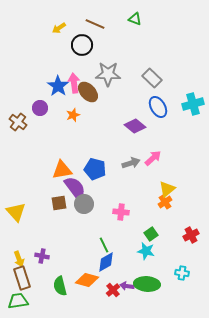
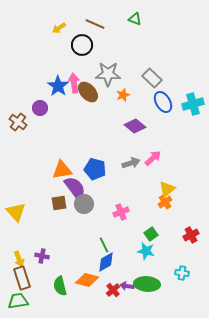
blue ellipse at (158, 107): moved 5 px right, 5 px up
orange star at (73, 115): moved 50 px right, 20 px up
pink cross at (121, 212): rotated 28 degrees counterclockwise
